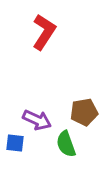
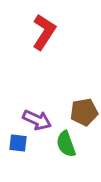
blue square: moved 3 px right
